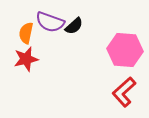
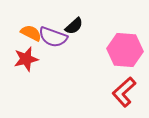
purple semicircle: moved 3 px right, 15 px down
orange semicircle: moved 5 px right; rotated 105 degrees clockwise
